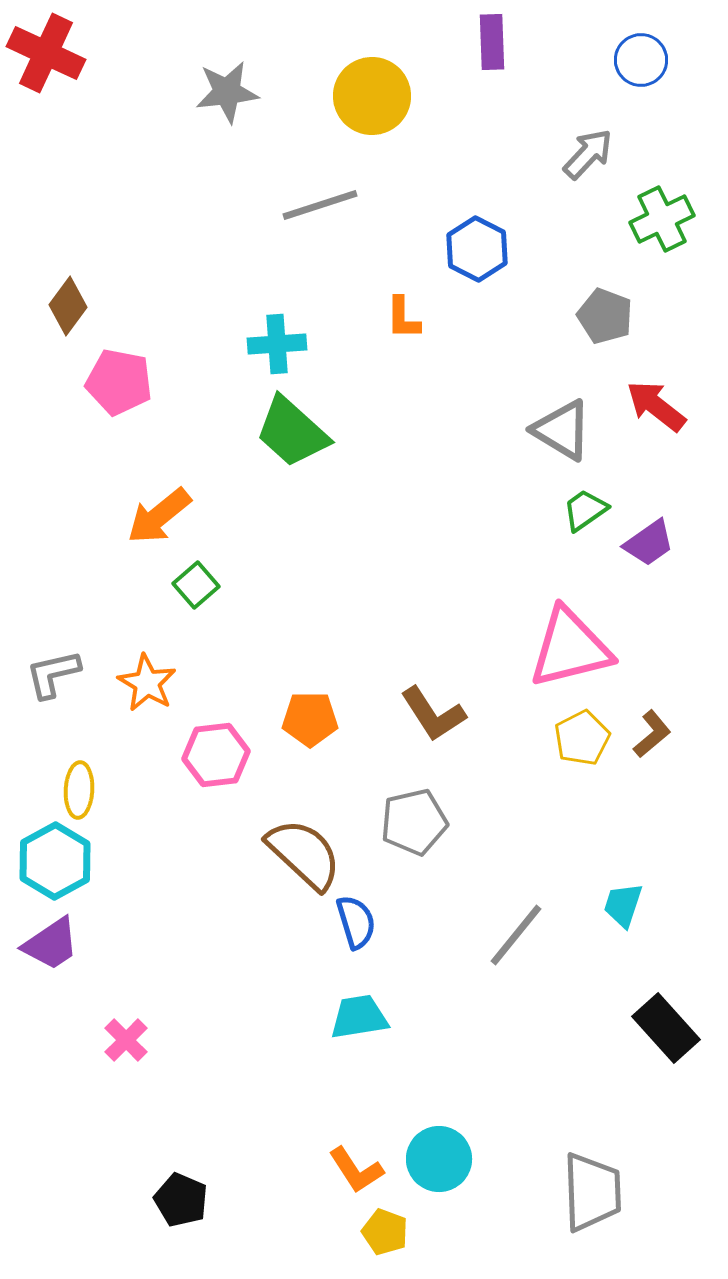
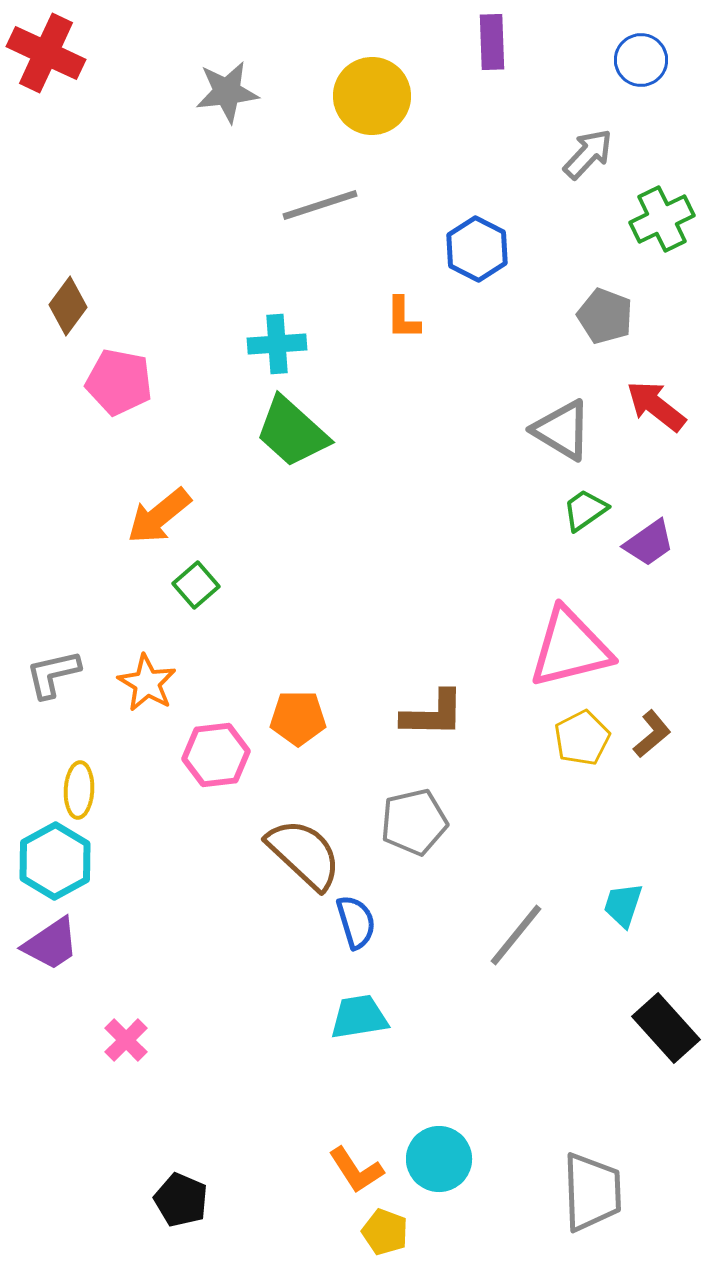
brown L-shape at (433, 714): rotated 56 degrees counterclockwise
orange pentagon at (310, 719): moved 12 px left, 1 px up
